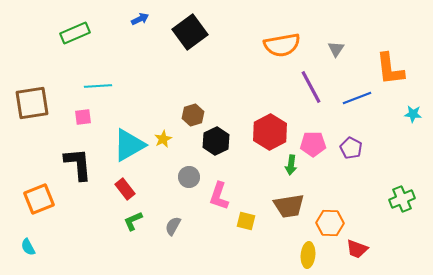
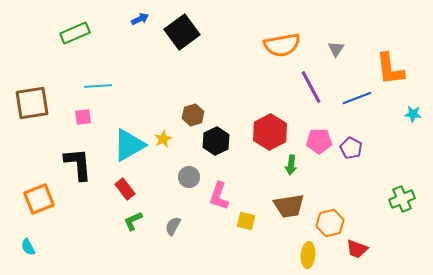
black square: moved 8 px left
pink pentagon: moved 6 px right, 3 px up
orange hexagon: rotated 16 degrees counterclockwise
